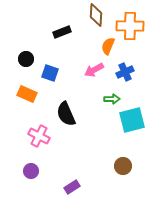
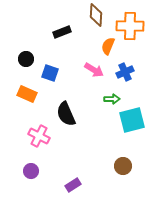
pink arrow: rotated 120 degrees counterclockwise
purple rectangle: moved 1 px right, 2 px up
